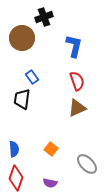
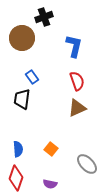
blue semicircle: moved 4 px right
purple semicircle: moved 1 px down
